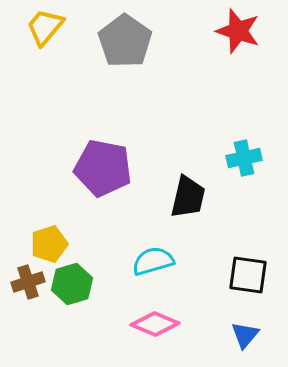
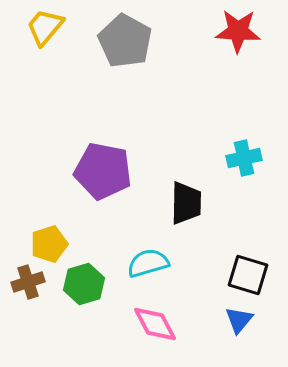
red star: rotated 15 degrees counterclockwise
gray pentagon: rotated 6 degrees counterclockwise
purple pentagon: moved 3 px down
black trapezoid: moved 2 px left, 6 px down; rotated 12 degrees counterclockwise
cyan semicircle: moved 5 px left, 2 px down
black square: rotated 9 degrees clockwise
green hexagon: moved 12 px right
pink diamond: rotated 39 degrees clockwise
blue triangle: moved 6 px left, 15 px up
